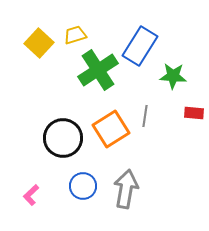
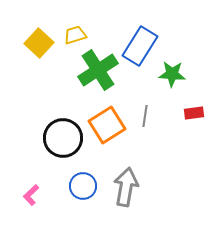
green star: moved 1 px left, 2 px up
red rectangle: rotated 12 degrees counterclockwise
orange square: moved 4 px left, 4 px up
gray arrow: moved 2 px up
